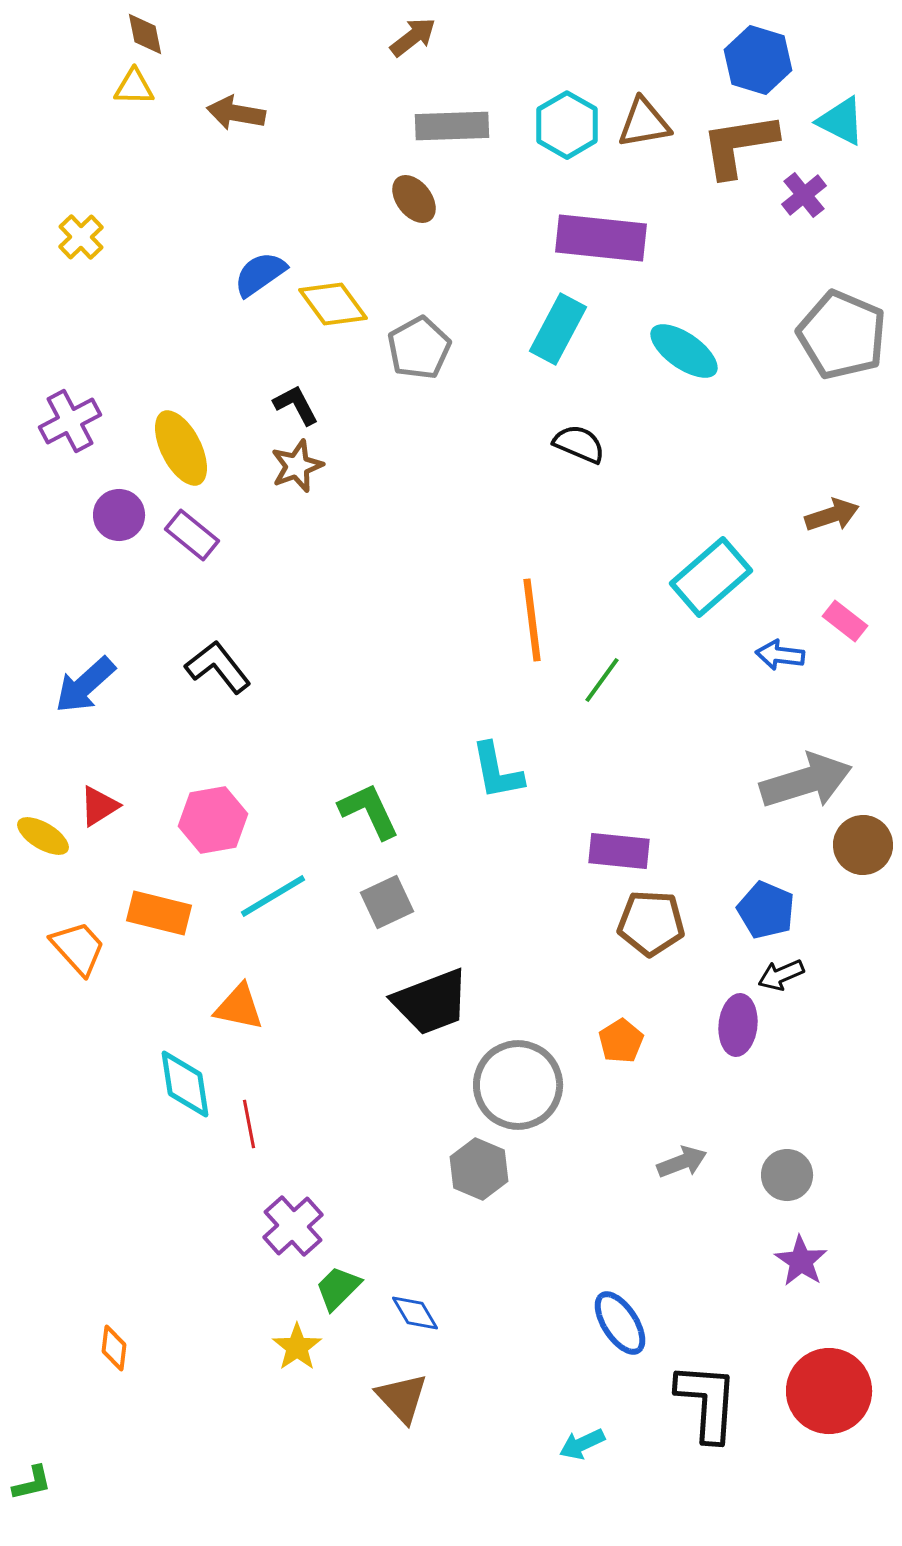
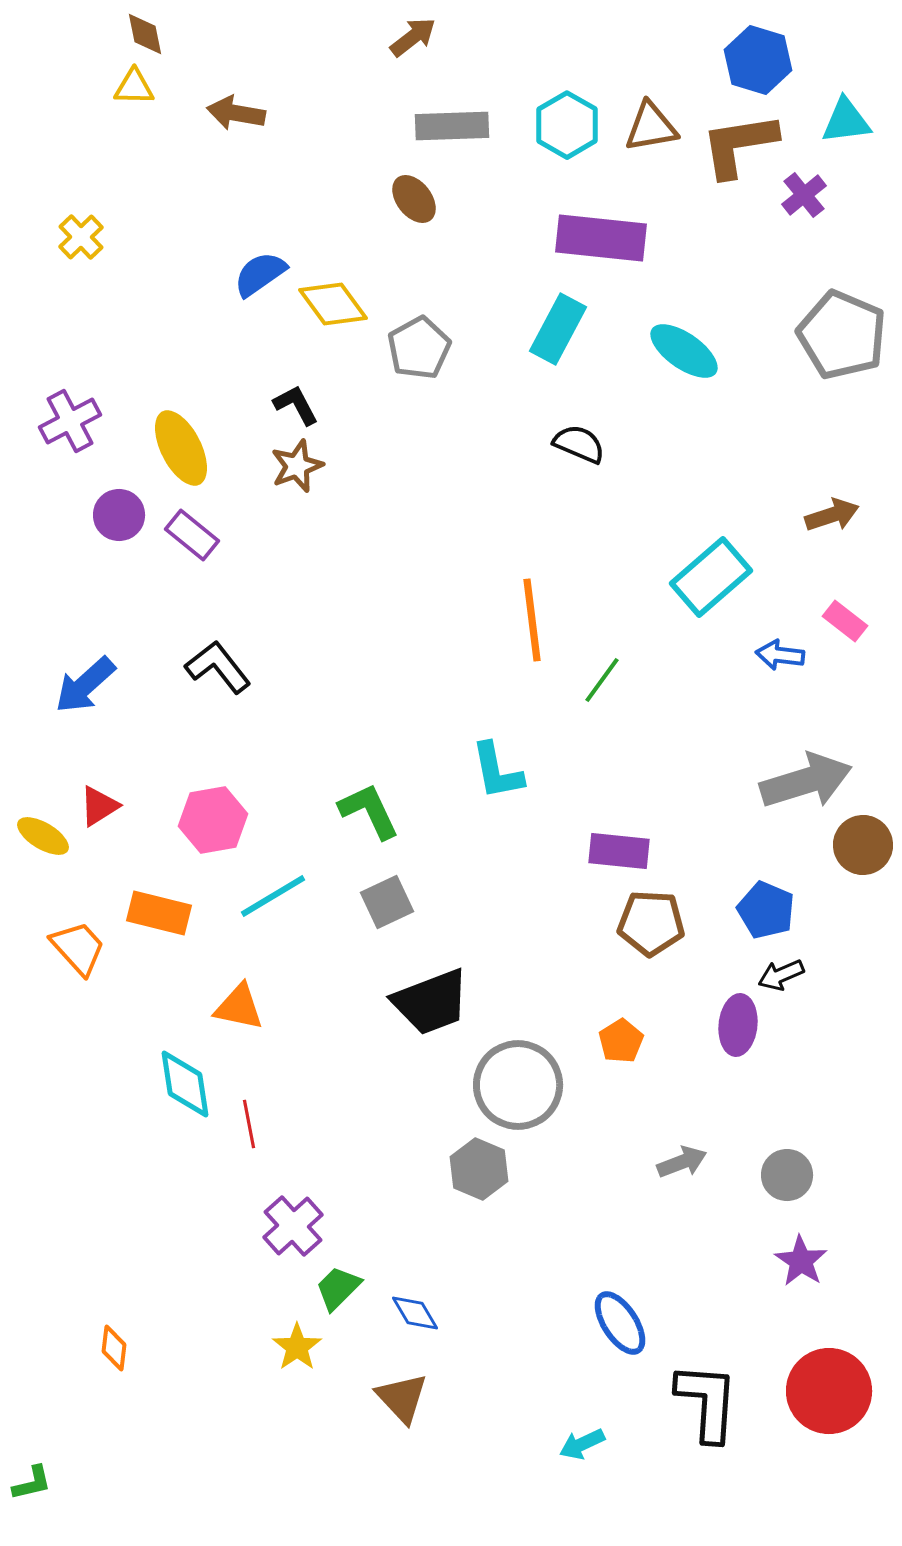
cyan triangle at (841, 121): moved 5 px right; rotated 34 degrees counterclockwise
brown triangle at (644, 123): moved 7 px right, 4 px down
